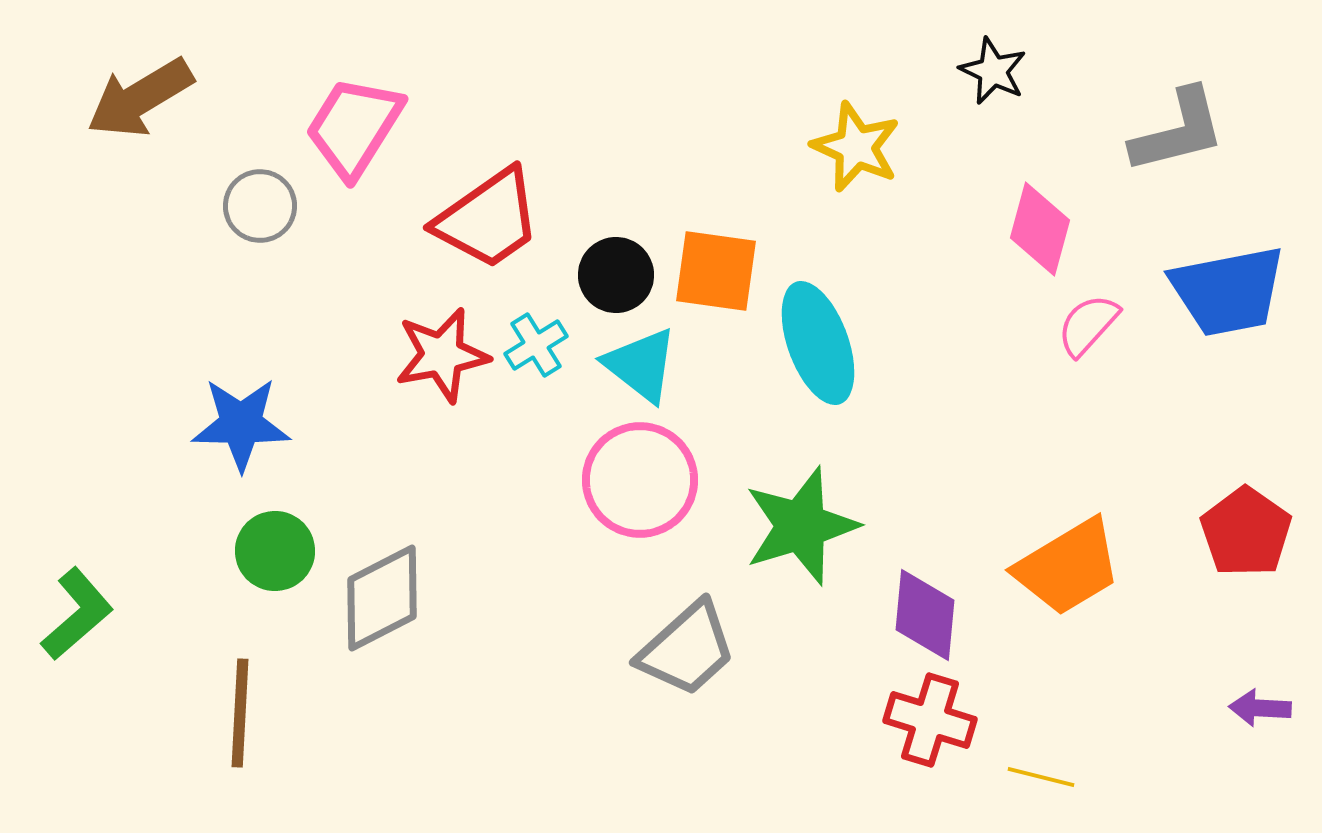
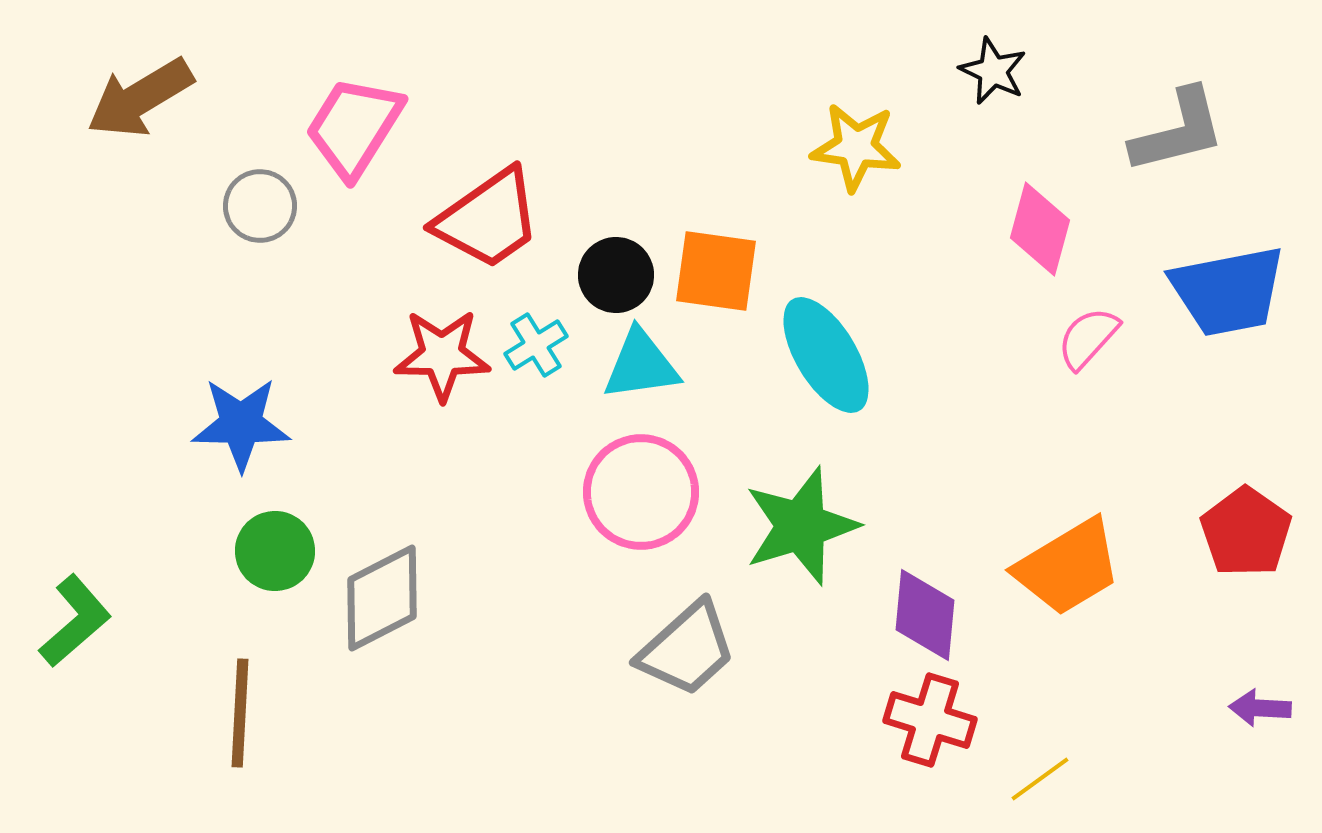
yellow star: rotated 16 degrees counterclockwise
pink semicircle: moved 13 px down
cyan ellipse: moved 8 px right, 12 px down; rotated 11 degrees counterclockwise
red star: rotated 12 degrees clockwise
cyan triangle: rotated 46 degrees counterclockwise
pink circle: moved 1 px right, 12 px down
green L-shape: moved 2 px left, 7 px down
yellow line: moved 1 px left, 2 px down; rotated 50 degrees counterclockwise
